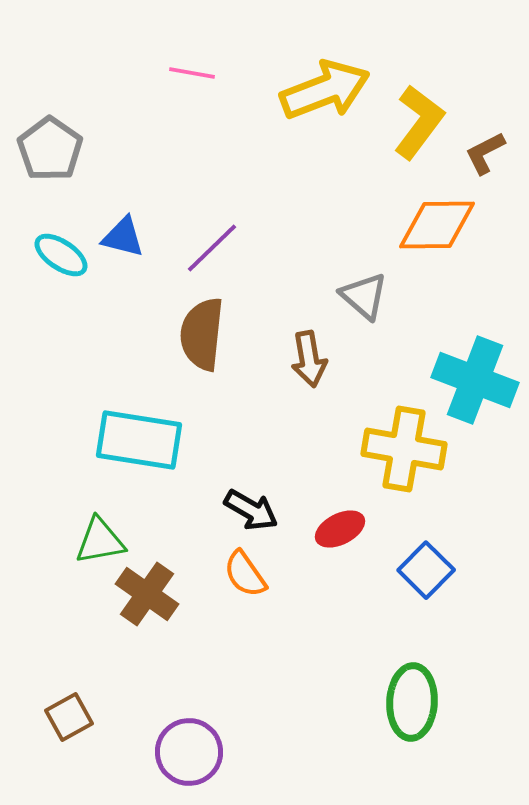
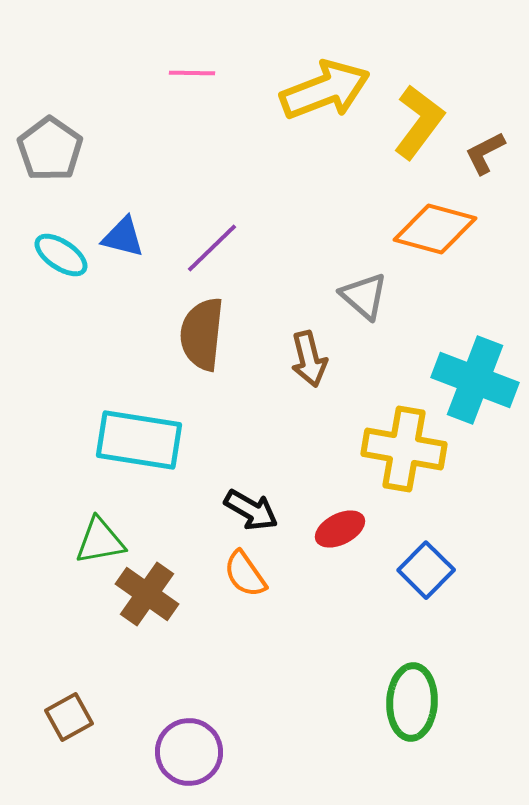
pink line: rotated 9 degrees counterclockwise
orange diamond: moved 2 px left, 4 px down; rotated 16 degrees clockwise
brown arrow: rotated 4 degrees counterclockwise
